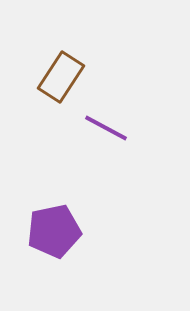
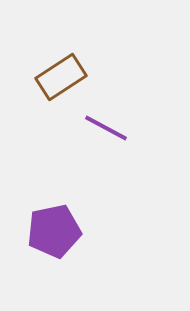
brown rectangle: rotated 24 degrees clockwise
